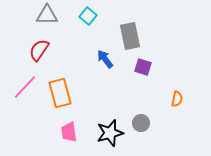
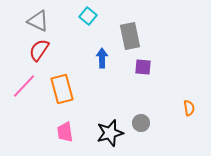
gray triangle: moved 9 px left, 6 px down; rotated 25 degrees clockwise
blue arrow: moved 3 px left, 1 px up; rotated 36 degrees clockwise
purple square: rotated 12 degrees counterclockwise
pink line: moved 1 px left, 1 px up
orange rectangle: moved 2 px right, 4 px up
orange semicircle: moved 12 px right, 9 px down; rotated 21 degrees counterclockwise
pink trapezoid: moved 4 px left
